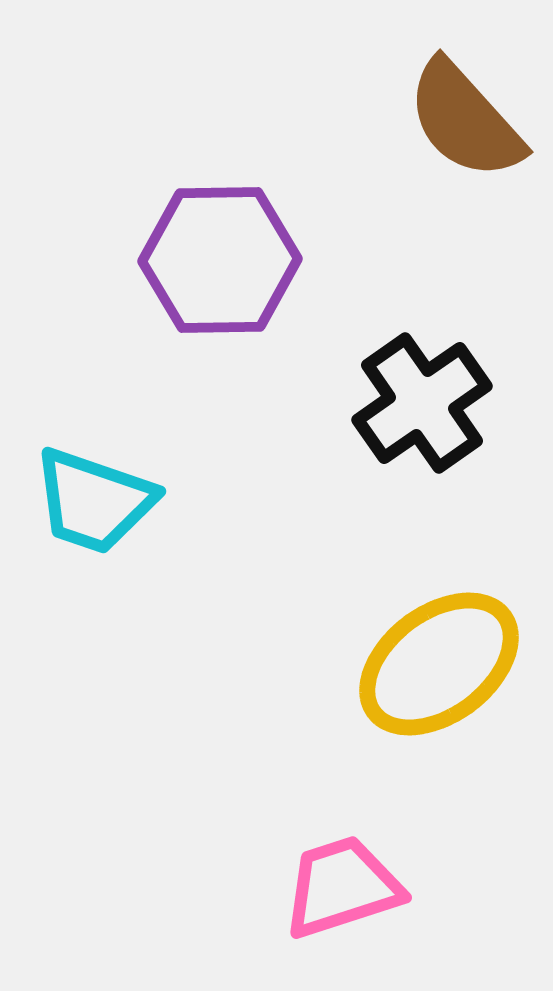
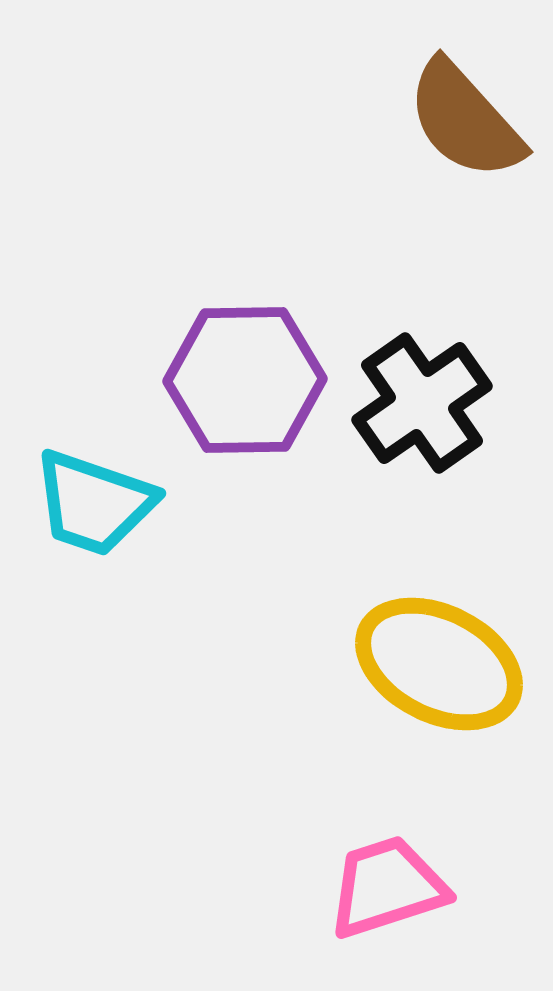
purple hexagon: moved 25 px right, 120 px down
cyan trapezoid: moved 2 px down
yellow ellipse: rotated 64 degrees clockwise
pink trapezoid: moved 45 px right
